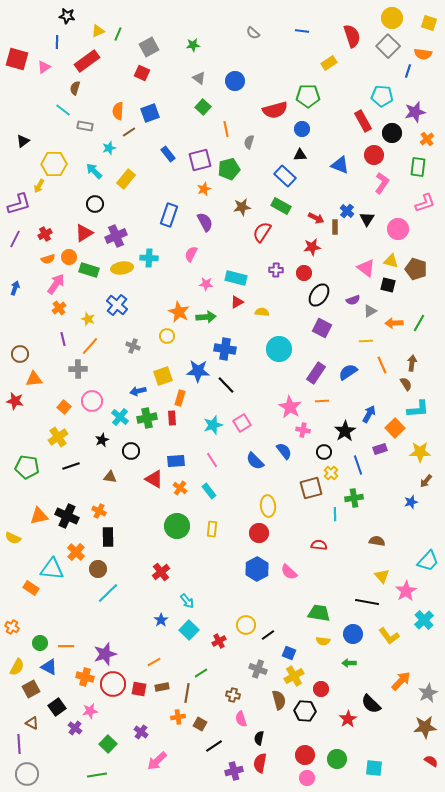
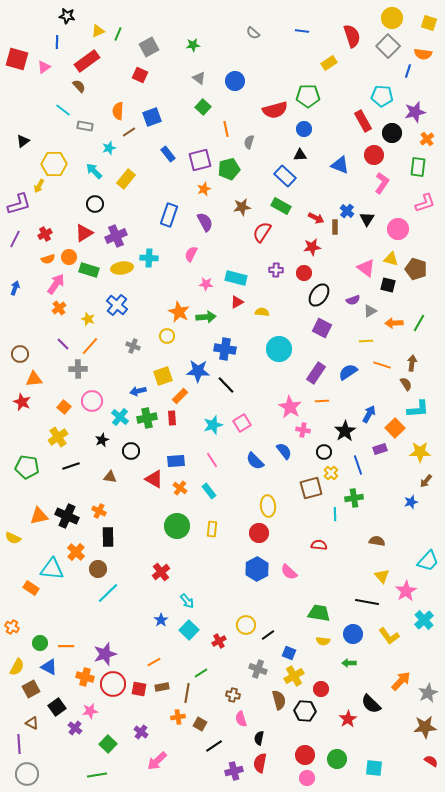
red square at (142, 73): moved 2 px left, 2 px down
brown semicircle at (75, 88): moved 4 px right, 2 px up; rotated 120 degrees clockwise
blue square at (150, 113): moved 2 px right, 4 px down
blue circle at (302, 129): moved 2 px right
yellow triangle at (391, 261): moved 2 px up
purple line at (63, 339): moved 5 px down; rotated 32 degrees counterclockwise
orange line at (382, 365): rotated 48 degrees counterclockwise
orange rectangle at (180, 398): moved 2 px up; rotated 28 degrees clockwise
red star at (15, 401): moved 7 px right, 1 px down; rotated 12 degrees clockwise
